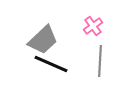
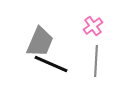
gray trapezoid: moved 3 px left, 2 px down; rotated 24 degrees counterclockwise
gray line: moved 4 px left
